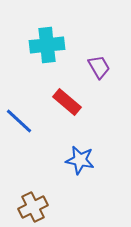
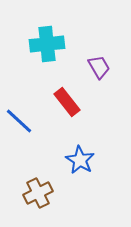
cyan cross: moved 1 px up
red rectangle: rotated 12 degrees clockwise
blue star: rotated 20 degrees clockwise
brown cross: moved 5 px right, 14 px up
